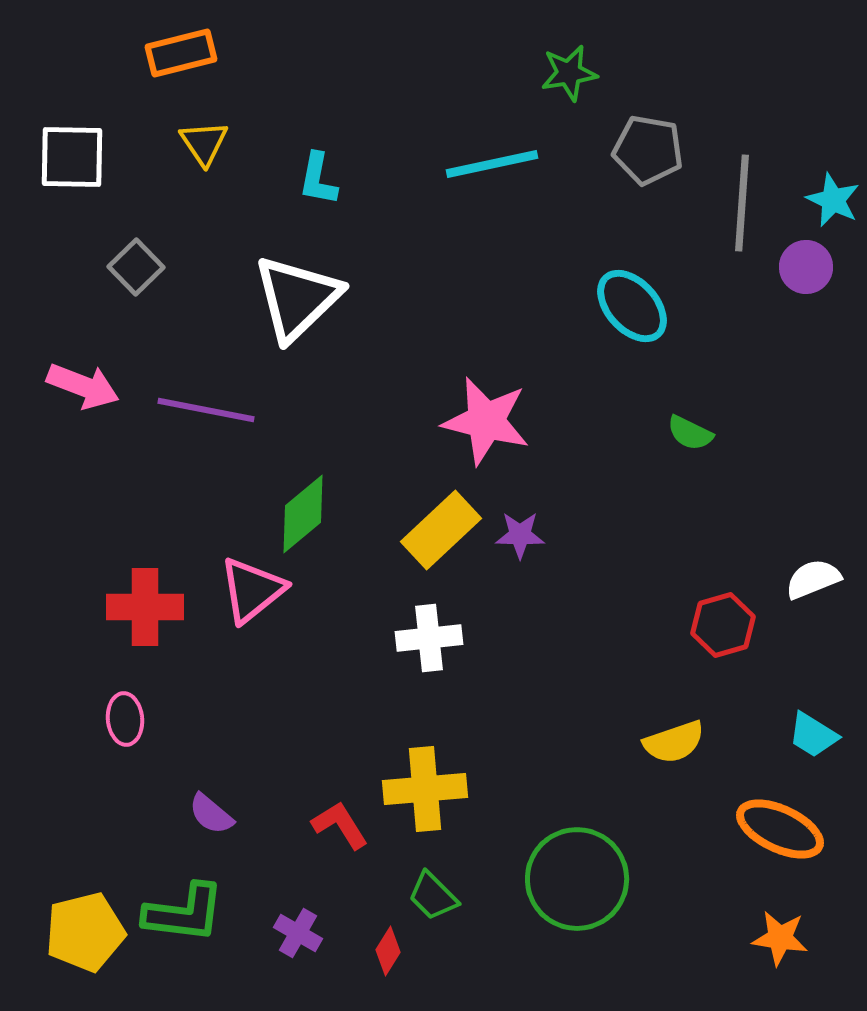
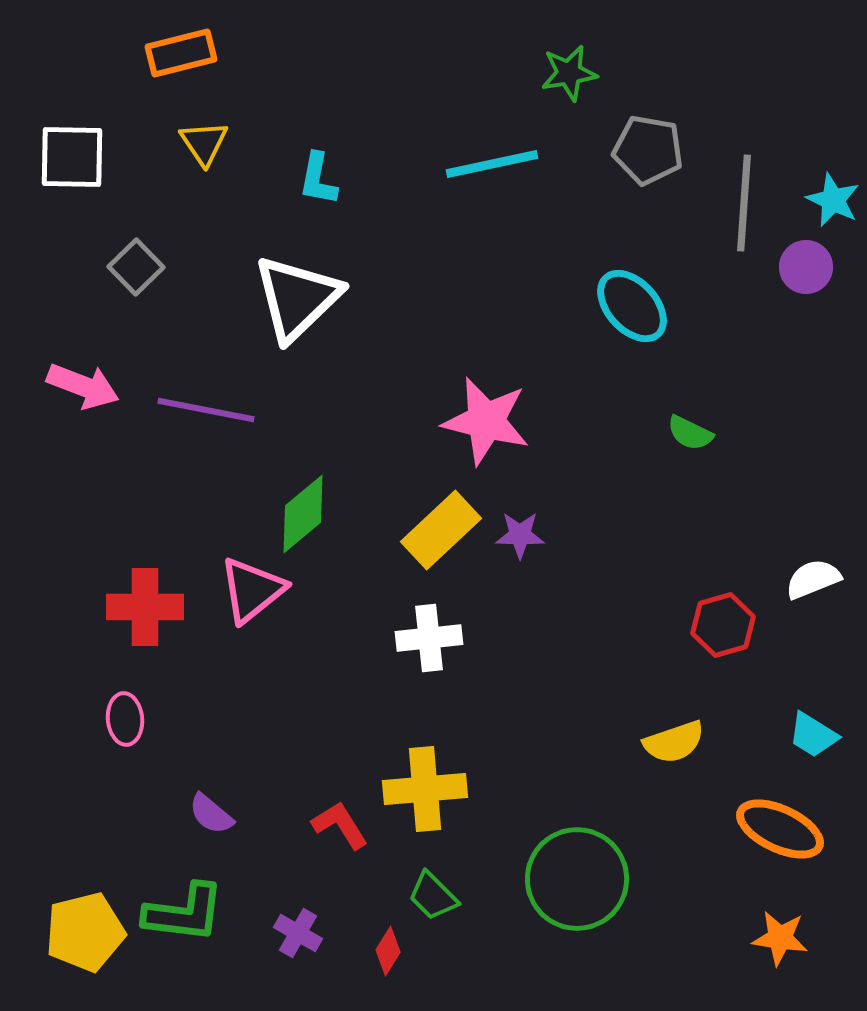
gray line: moved 2 px right
